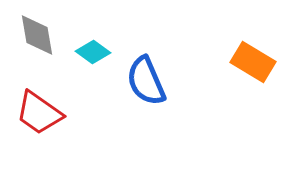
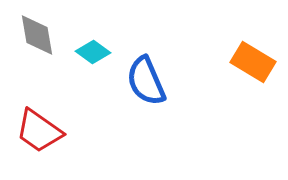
red trapezoid: moved 18 px down
